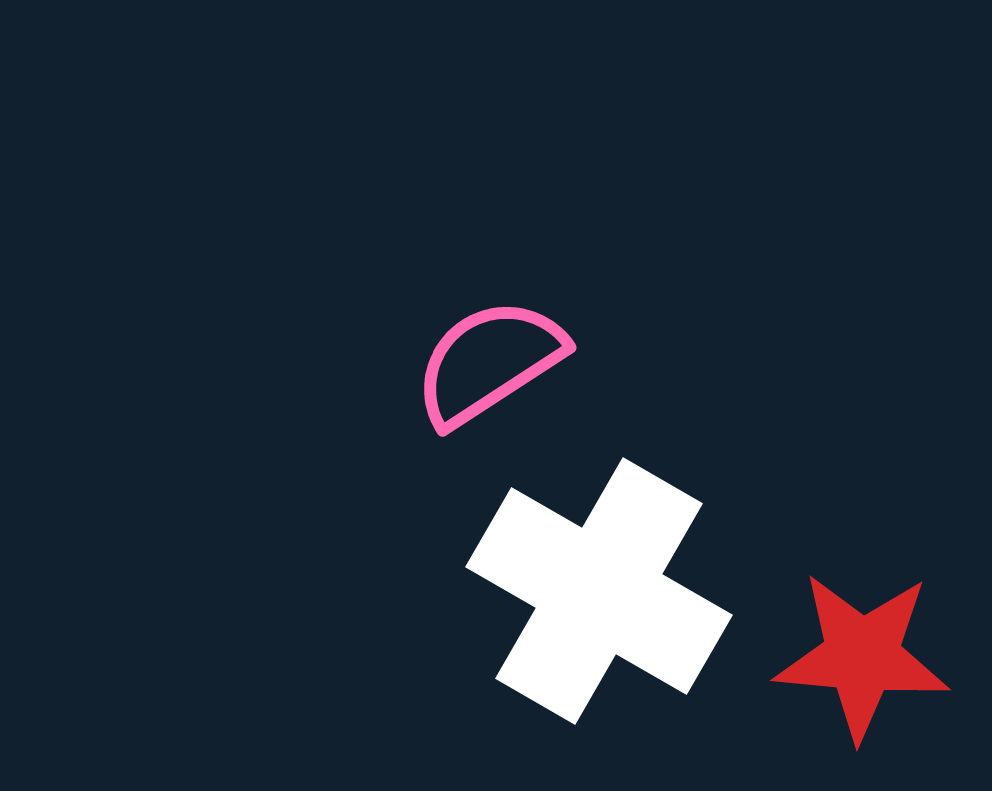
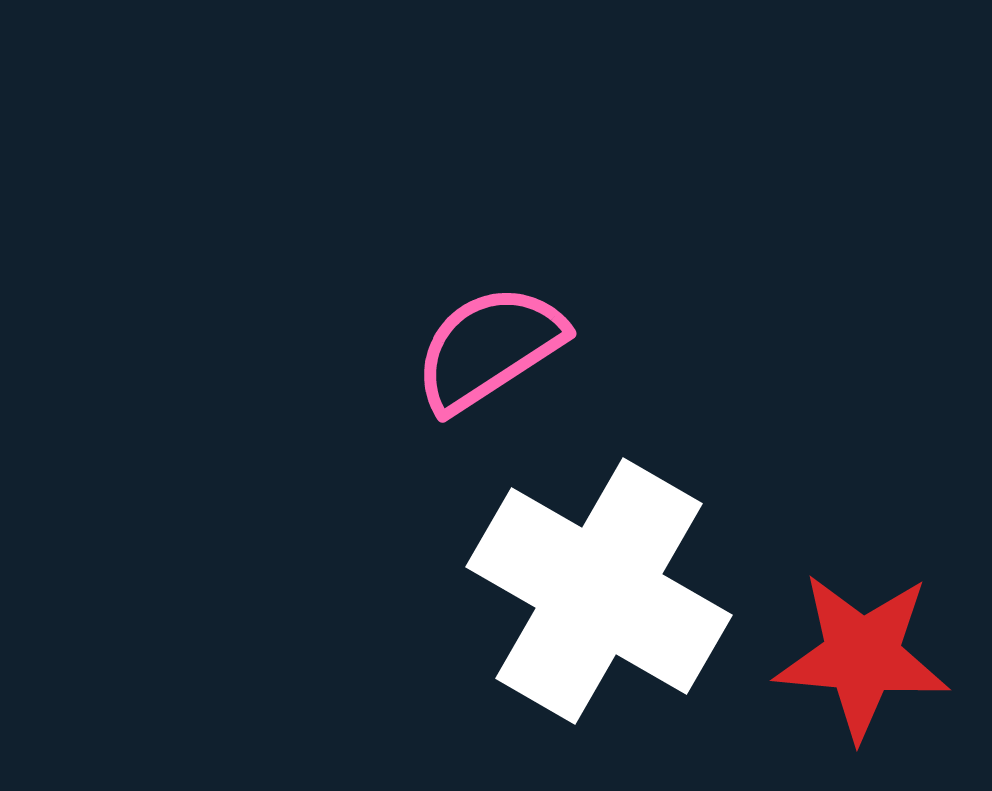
pink semicircle: moved 14 px up
